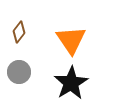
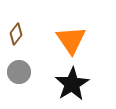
brown diamond: moved 3 px left, 2 px down
black star: moved 1 px right, 1 px down
